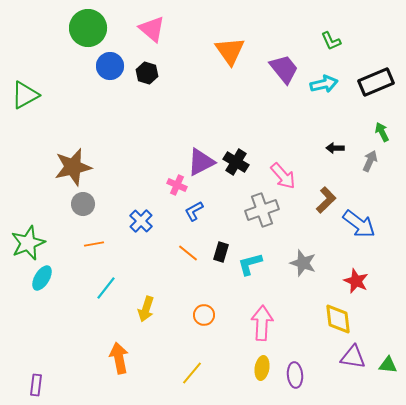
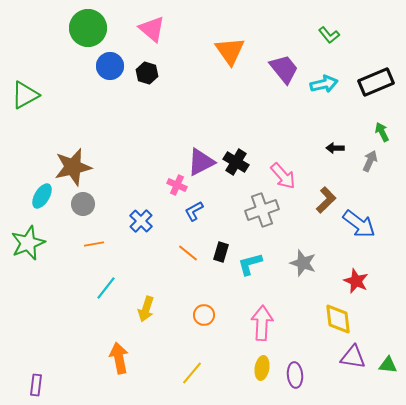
green L-shape at (331, 41): moved 2 px left, 6 px up; rotated 15 degrees counterclockwise
cyan ellipse at (42, 278): moved 82 px up
